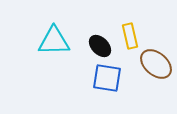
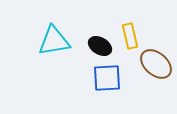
cyan triangle: rotated 8 degrees counterclockwise
black ellipse: rotated 15 degrees counterclockwise
blue square: rotated 12 degrees counterclockwise
